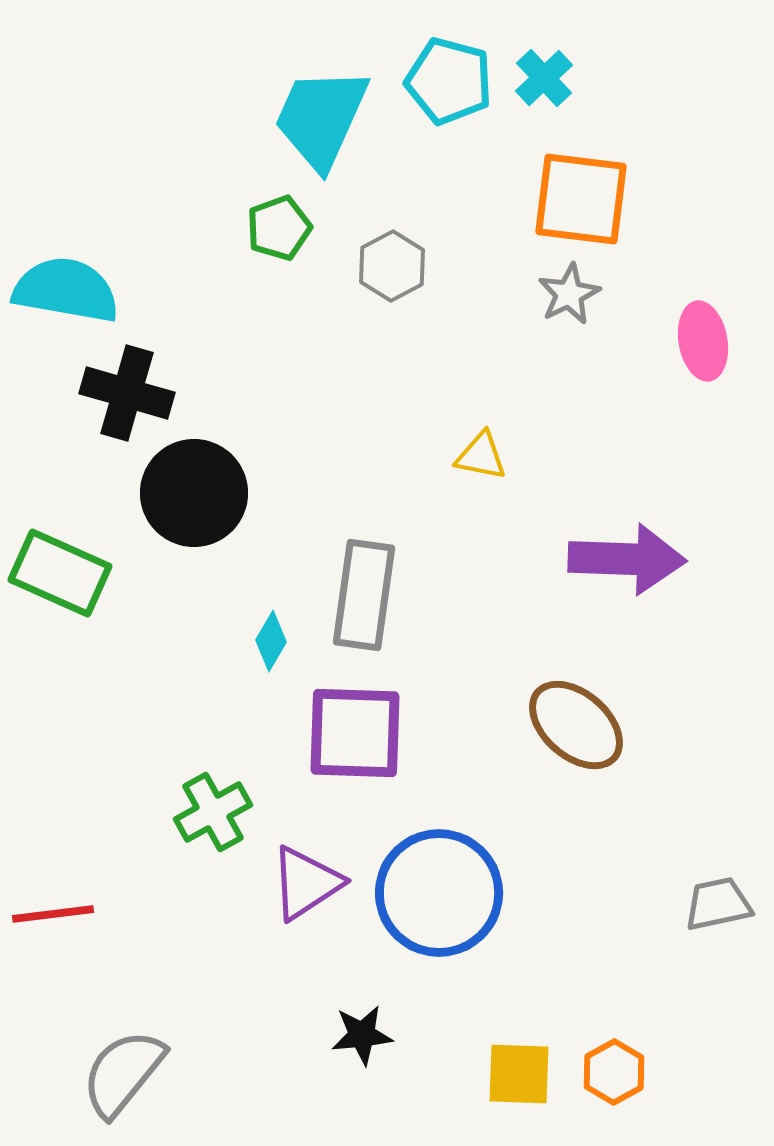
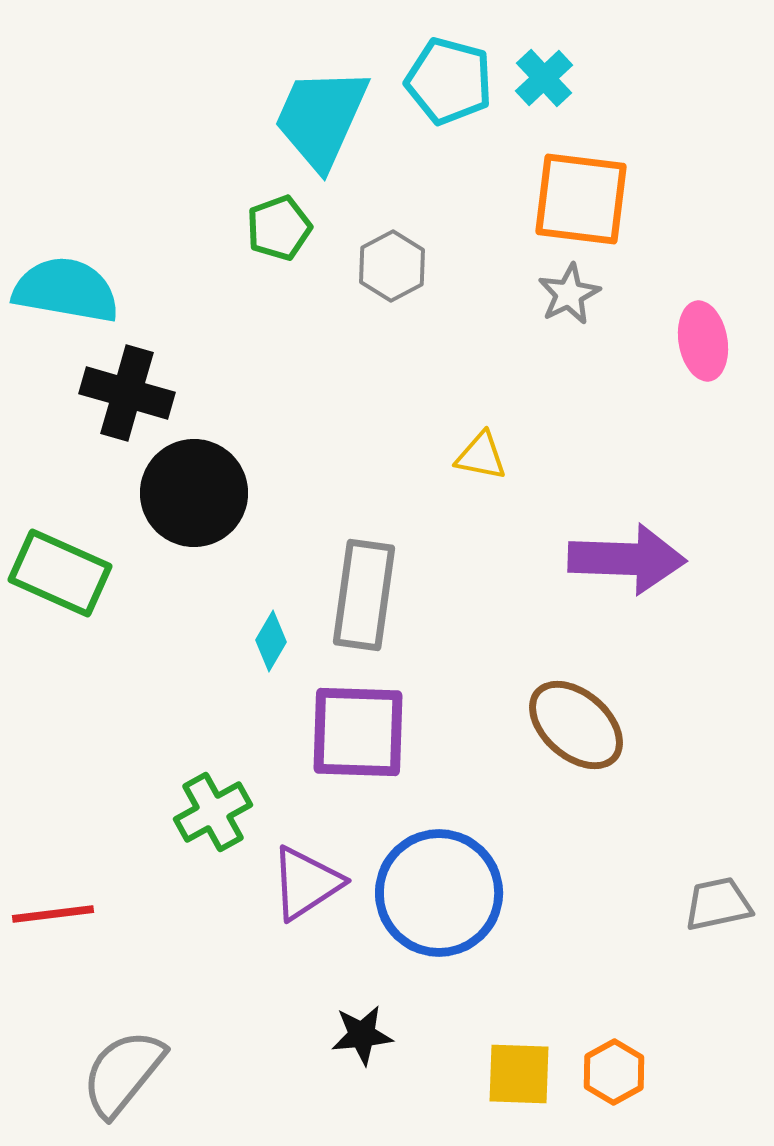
purple square: moved 3 px right, 1 px up
